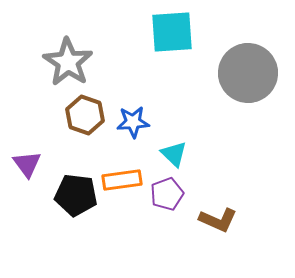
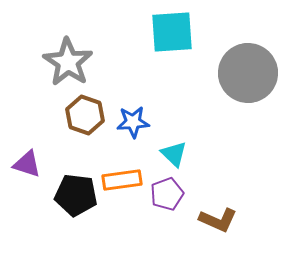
purple triangle: rotated 36 degrees counterclockwise
